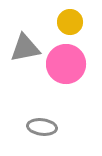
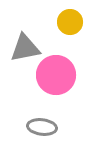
pink circle: moved 10 px left, 11 px down
